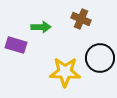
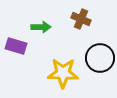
purple rectangle: moved 1 px down
yellow star: moved 2 px left, 1 px down
